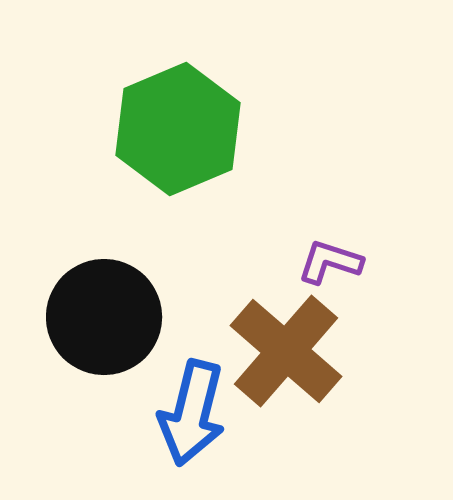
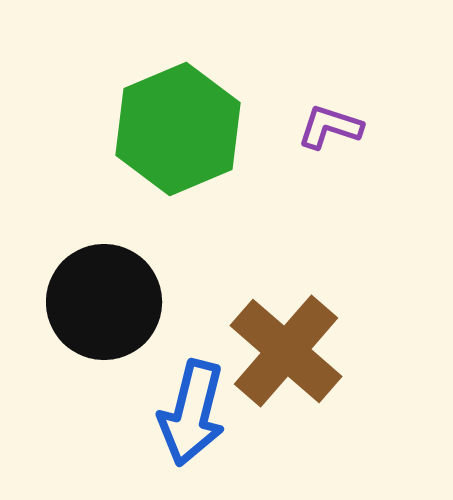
purple L-shape: moved 135 px up
black circle: moved 15 px up
